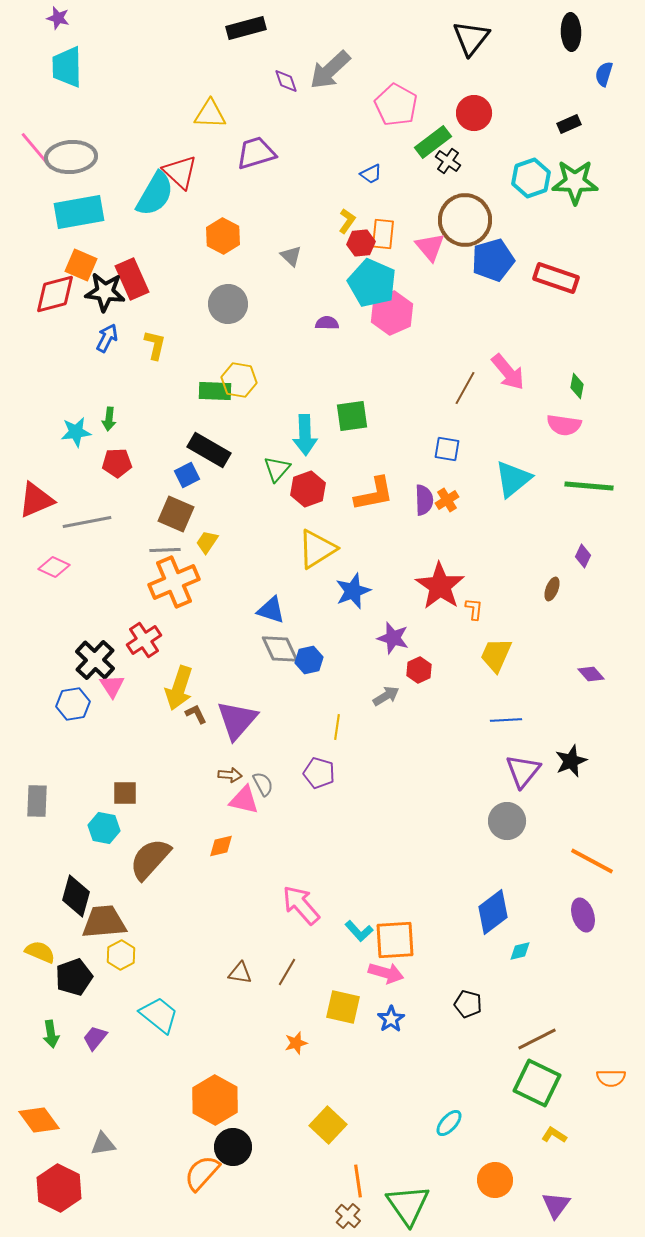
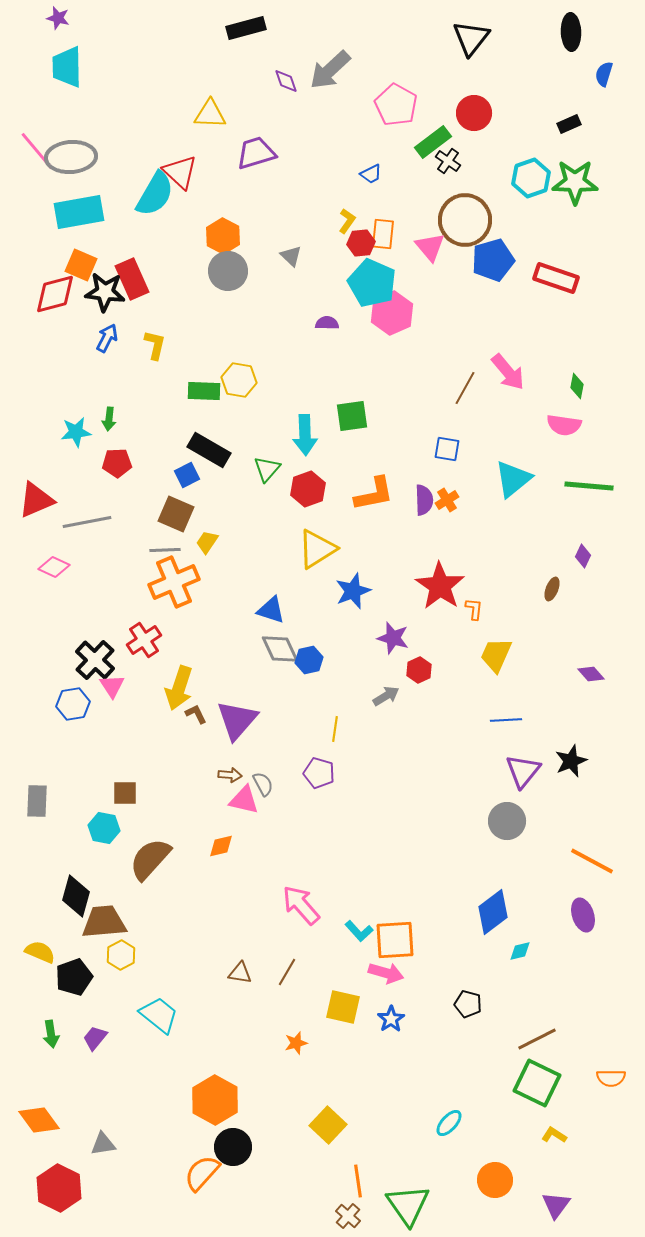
gray circle at (228, 304): moved 33 px up
green rectangle at (215, 391): moved 11 px left
green triangle at (277, 469): moved 10 px left
yellow line at (337, 727): moved 2 px left, 2 px down
